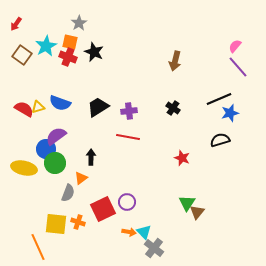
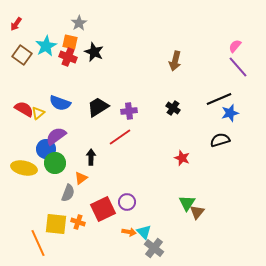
yellow triangle: moved 6 px down; rotated 24 degrees counterclockwise
red line: moved 8 px left; rotated 45 degrees counterclockwise
orange line: moved 4 px up
